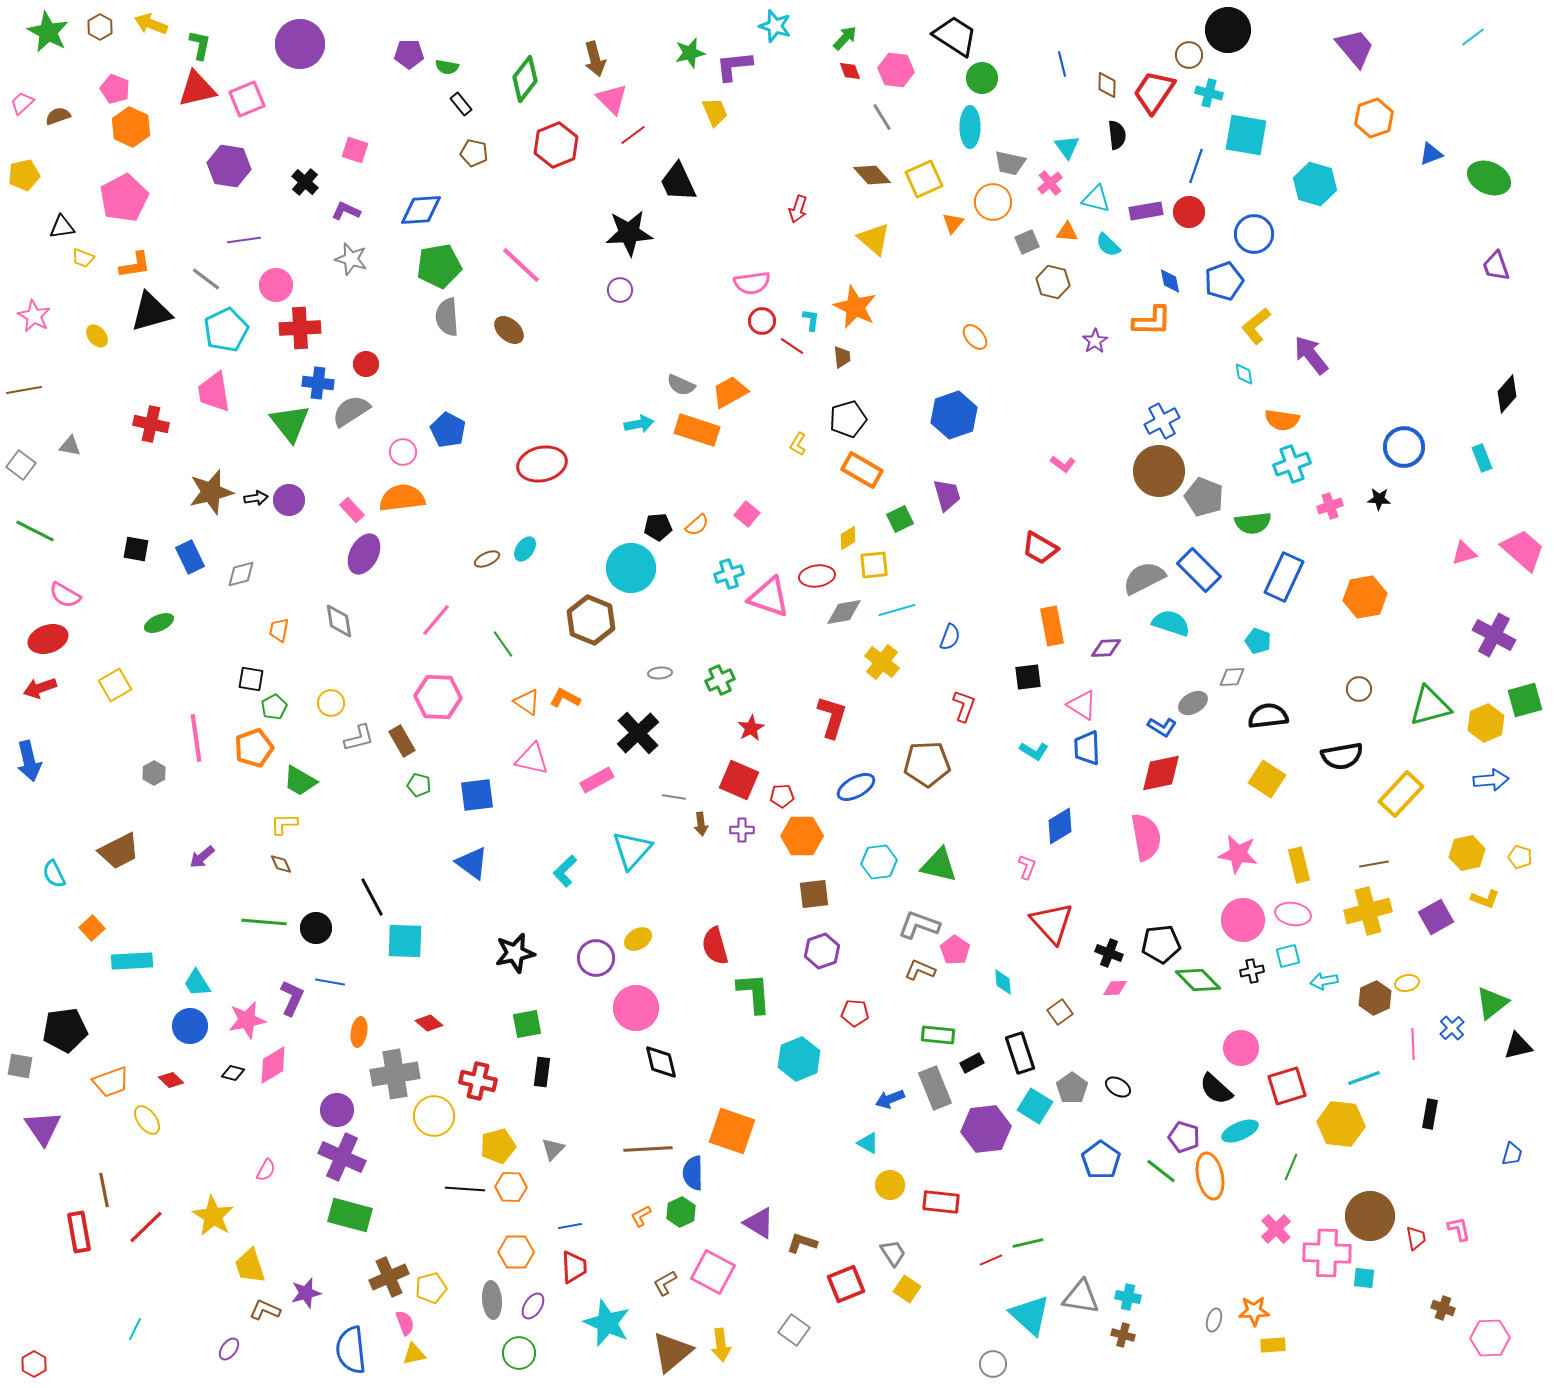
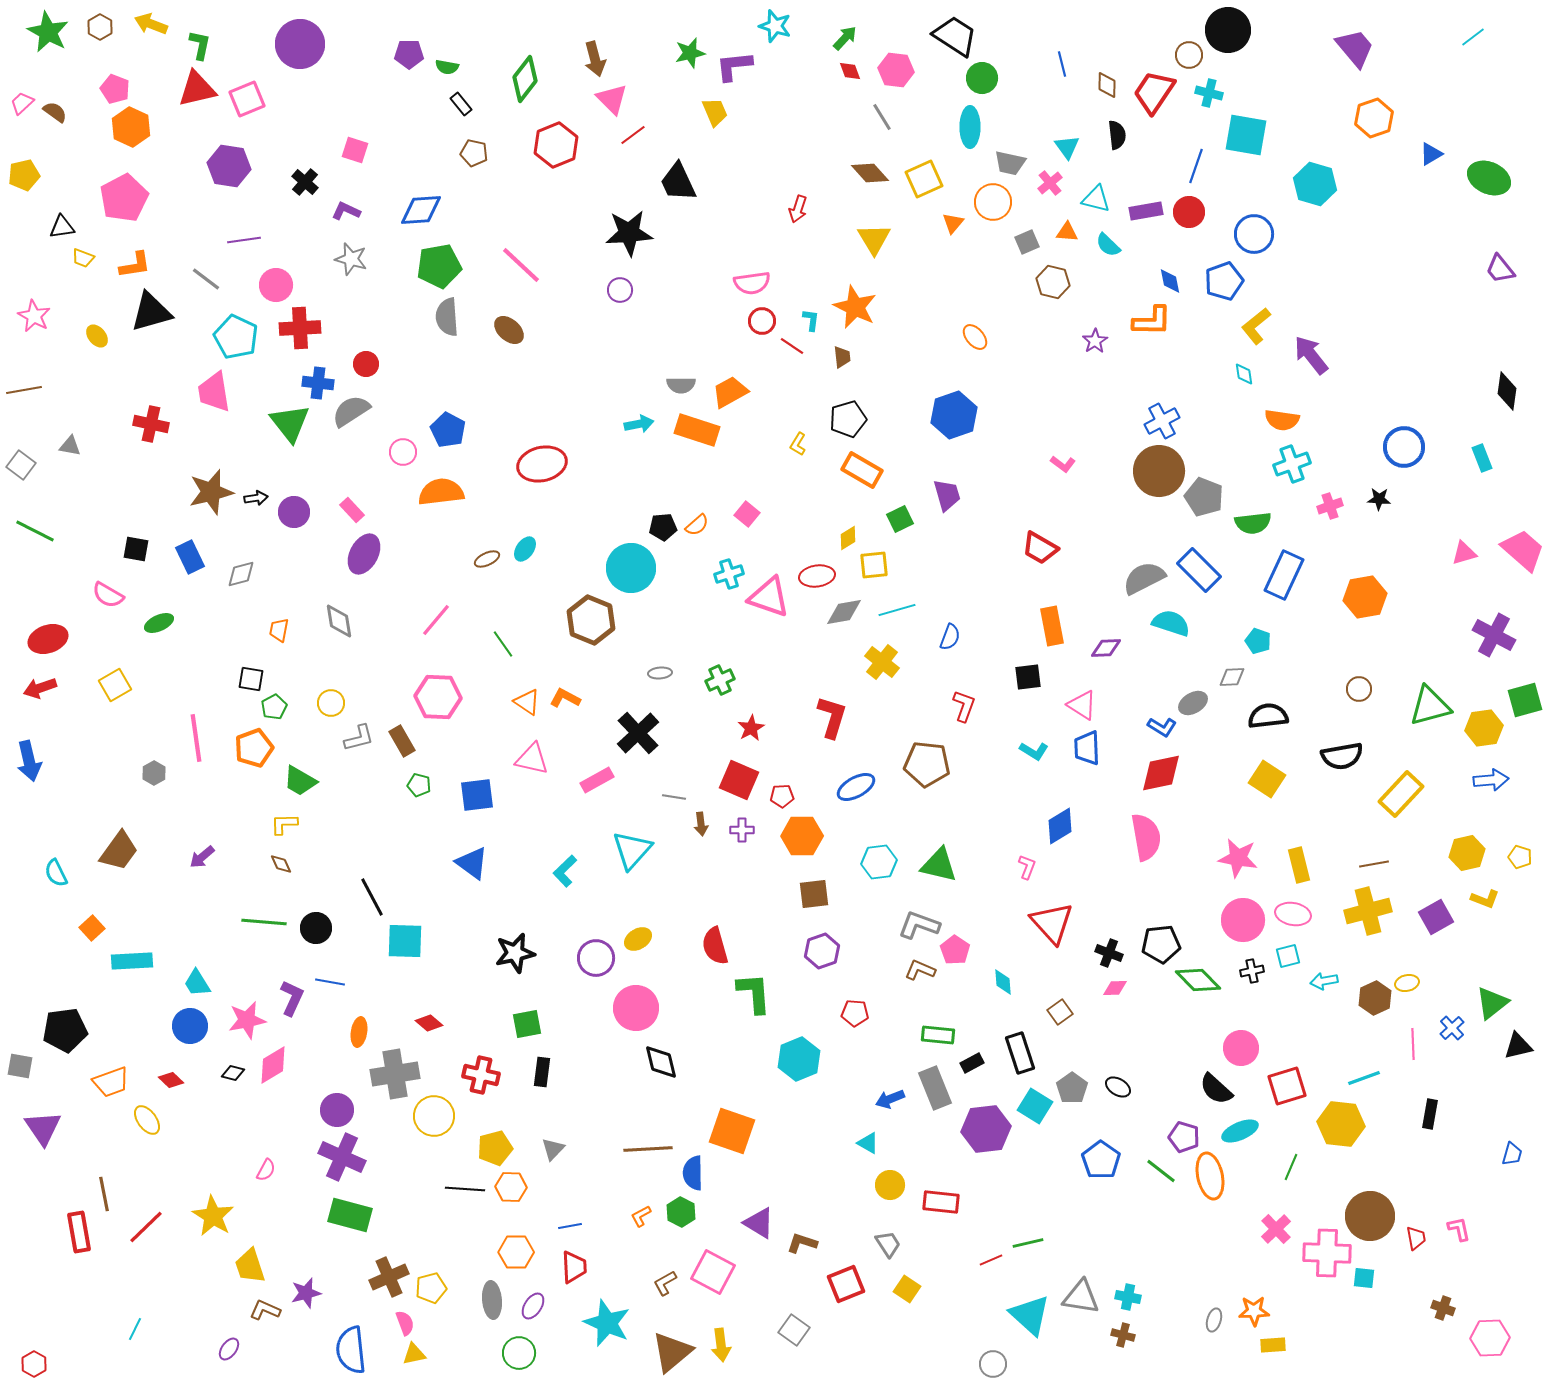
brown semicircle at (58, 116): moved 3 px left, 4 px up; rotated 55 degrees clockwise
blue triangle at (1431, 154): rotated 10 degrees counterclockwise
brown diamond at (872, 175): moved 2 px left, 2 px up
yellow triangle at (874, 239): rotated 18 degrees clockwise
purple trapezoid at (1496, 266): moved 4 px right, 3 px down; rotated 20 degrees counterclockwise
cyan pentagon at (226, 330): moved 10 px right, 7 px down; rotated 21 degrees counterclockwise
gray semicircle at (681, 385): rotated 24 degrees counterclockwise
black diamond at (1507, 394): moved 3 px up; rotated 33 degrees counterclockwise
orange semicircle at (402, 498): moved 39 px right, 6 px up
purple circle at (289, 500): moved 5 px right, 12 px down
black pentagon at (658, 527): moved 5 px right
blue rectangle at (1284, 577): moved 2 px up
pink semicircle at (65, 595): moved 43 px right
yellow hexagon at (1486, 723): moved 2 px left, 5 px down; rotated 15 degrees clockwise
brown pentagon at (927, 764): rotated 9 degrees clockwise
brown trapezoid at (119, 851): rotated 27 degrees counterclockwise
pink star at (1238, 854): moved 4 px down
cyan semicircle at (54, 874): moved 2 px right, 1 px up
red cross at (478, 1081): moved 3 px right, 6 px up
yellow pentagon at (498, 1146): moved 3 px left, 2 px down
brown line at (104, 1190): moved 4 px down
green hexagon at (681, 1212): rotated 8 degrees counterclockwise
gray trapezoid at (893, 1253): moved 5 px left, 9 px up
